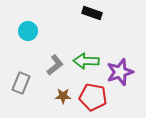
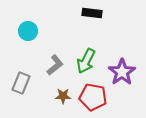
black rectangle: rotated 12 degrees counterclockwise
green arrow: rotated 65 degrees counterclockwise
purple star: moved 2 px right; rotated 16 degrees counterclockwise
